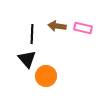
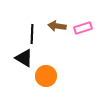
pink rectangle: rotated 30 degrees counterclockwise
black triangle: moved 3 px left, 1 px up; rotated 18 degrees counterclockwise
